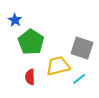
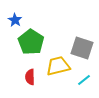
cyan line: moved 5 px right, 1 px down
